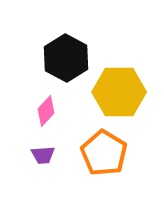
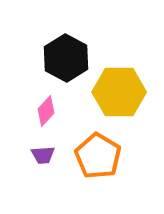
orange pentagon: moved 6 px left, 3 px down
